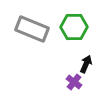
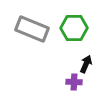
green hexagon: moved 1 px down
purple cross: rotated 35 degrees counterclockwise
